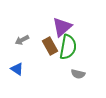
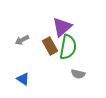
blue triangle: moved 6 px right, 10 px down
